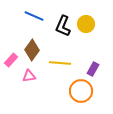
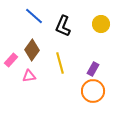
blue line: rotated 18 degrees clockwise
yellow circle: moved 15 px right
yellow line: rotated 70 degrees clockwise
orange circle: moved 12 px right
